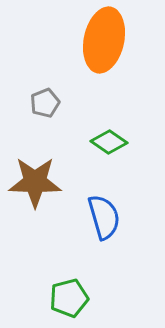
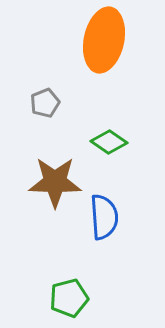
brown star: moved 20 px right
blue semicircle: rotated 12 degrees clockwise
